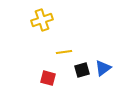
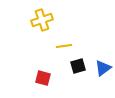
yellow line: moved 6 px up
black square: moved 4 px left, 4 px up
red square: moved 5 px left
